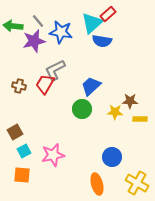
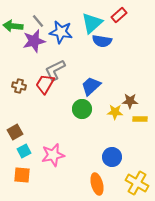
red rectangle: moved 11 px right, 1 px down
